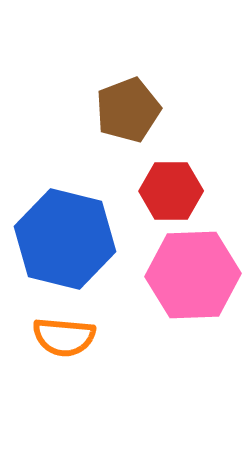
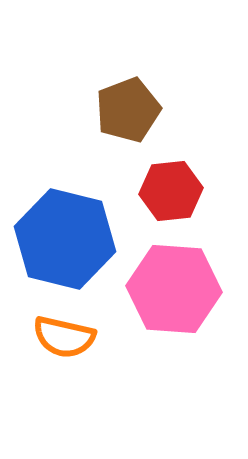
red hexagon: rotated 6 degrees counterclockwise
pink hexagon: moved 19 px left, 14 px down; rotated 6 degrees clockwise
orange semicircle: rotated 8 degrees clockwise
